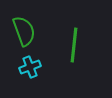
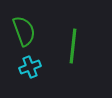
green line: moved 1 px left, 1 px down
